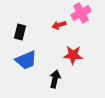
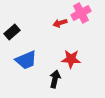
red arrow: moved 1 px right, 2 px up
black rectangle: moved 8 px left; rotated 35 degrees clockwise
red star: moved 2 px left, 4 px down
